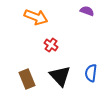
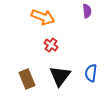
purple semicircle: rotated 64 degrees clockwise
orange arrow: moved 7 px right
black triangle: rotated 20 degrees clockwise
